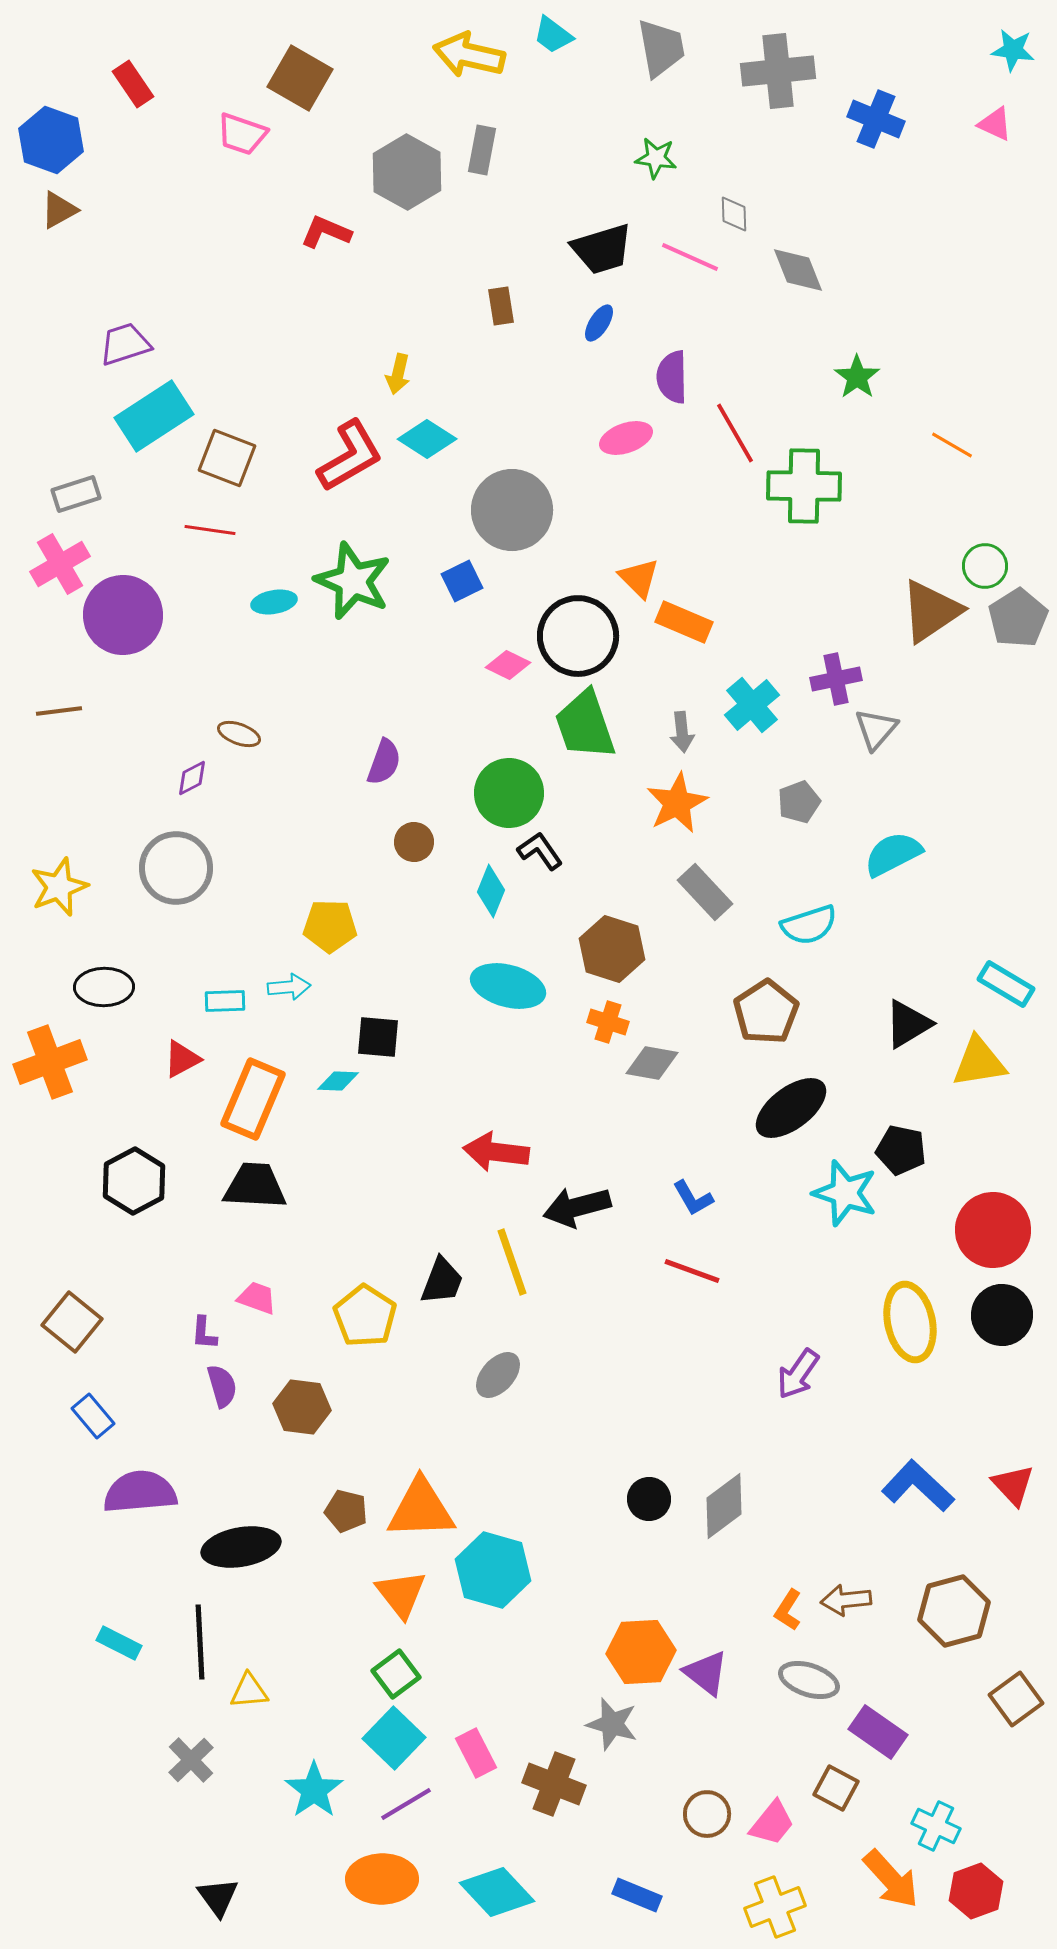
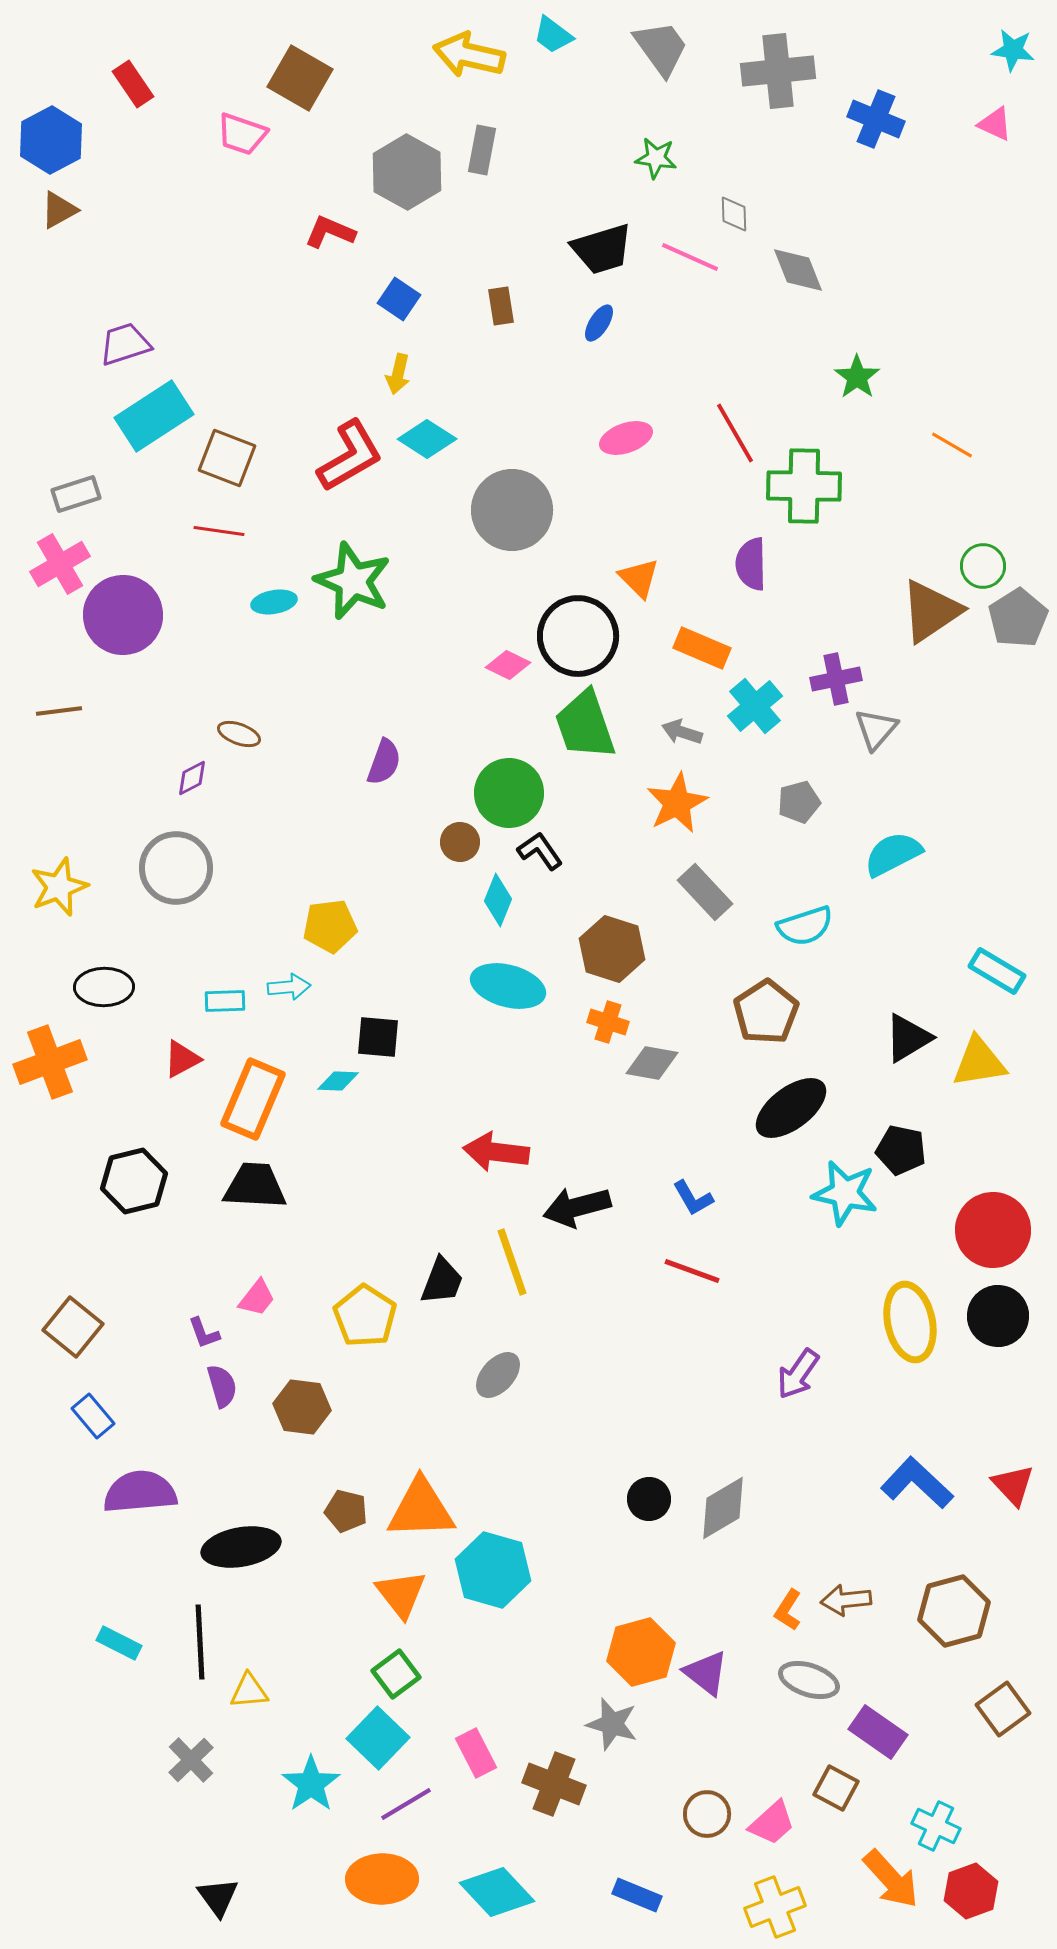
gray trapezoid at (661, 48): rotated 26 degrees counterclockwise
blue hexagon at (51, 140): rotated 12 degrees clockwise
red L-shape at (326, 232): moved 4 px right
purple semicircle at (672, 377): moved 79 px right, 187 px down
red line at (210, 530): moved 9 px right, 1 px down
green circle at (985, 566): moved 2 px left
blue square at (462, 581): moved 63 px left, 282 px up; rotated 30 degrees counterclockwise
orange rectangle at (684, 622): moved 18 px right, 26 px down
cyan cross at (752, 705): moved 3 px right, 1 px down
gray arrow at (682, 732): rotated 114 degrees clockwise
gray pentagon at (799, 802): rotated 6 degrees clockwise
brown circle at (414, 842): moved 46 px right
cyan diamond at (491, 891): moved 7 px right, 9 px down
cyan semicircle at (809, 925): moved 4 px left, 1 px down
yellow pentagon at (330, 926): rotated 8 degrees counterclockwise
cyan rectangle at (1006, 984): moved 9 px left, 13 px up
black triangle at (908, 1024): moved 14 px down
black hexagon at (134, 1181): rotated 14 degrees clockwise
cyan star at (845, 1193): rotated 6 degrees counterclockwise
pink trapezoid at (257, 1298): rotated 108 degrees clockwise
black circle at (1002, 1315): moved 4 px left, 1 px down
brown square at (72, 1322): moved 1 px right, 5 px down
purple L-shape at (204, 1333): rotated 24 degrees counterclockwise
blue L-shape at (918, 1486): moved 1 px left, 3 px up
gray diamond at (724, 1506): moved 1 px left, 2 px down; rotated 6 degrees clockwise
orange hexagon at (641, 1652): rotated 12 degrees counterclockwise
brown square at (1016, 1699): moved 13 px left, 10 px down
cyan square at (394, 1738): moved 16 px left
cyan star at (314, 1790): moved 3 px left, 6 px up
pink trapezoid at (772, 1823): rotated 9 degrees clockwise
red hexagon at (976, 1891): moved 5 px left
